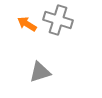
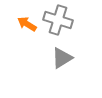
gray triangle: moved 22 px right, 14 px up; rotated 15 degrees counterclockwise
